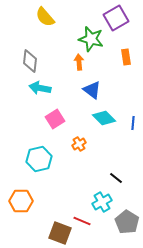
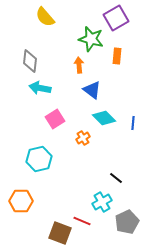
orange rectangle: moved 9 px left, 1 px up; rotated 14 degrees clockwise
orange arrow: moved 3 px down
orange cross: moved 4 px right, 6 px up
gray pentagon: rotated 15 degrees clockwise
